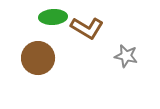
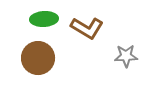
green ellipse: moved 9 px left, 2 px down
gray star: rotated 15 degrees counterclockwise
